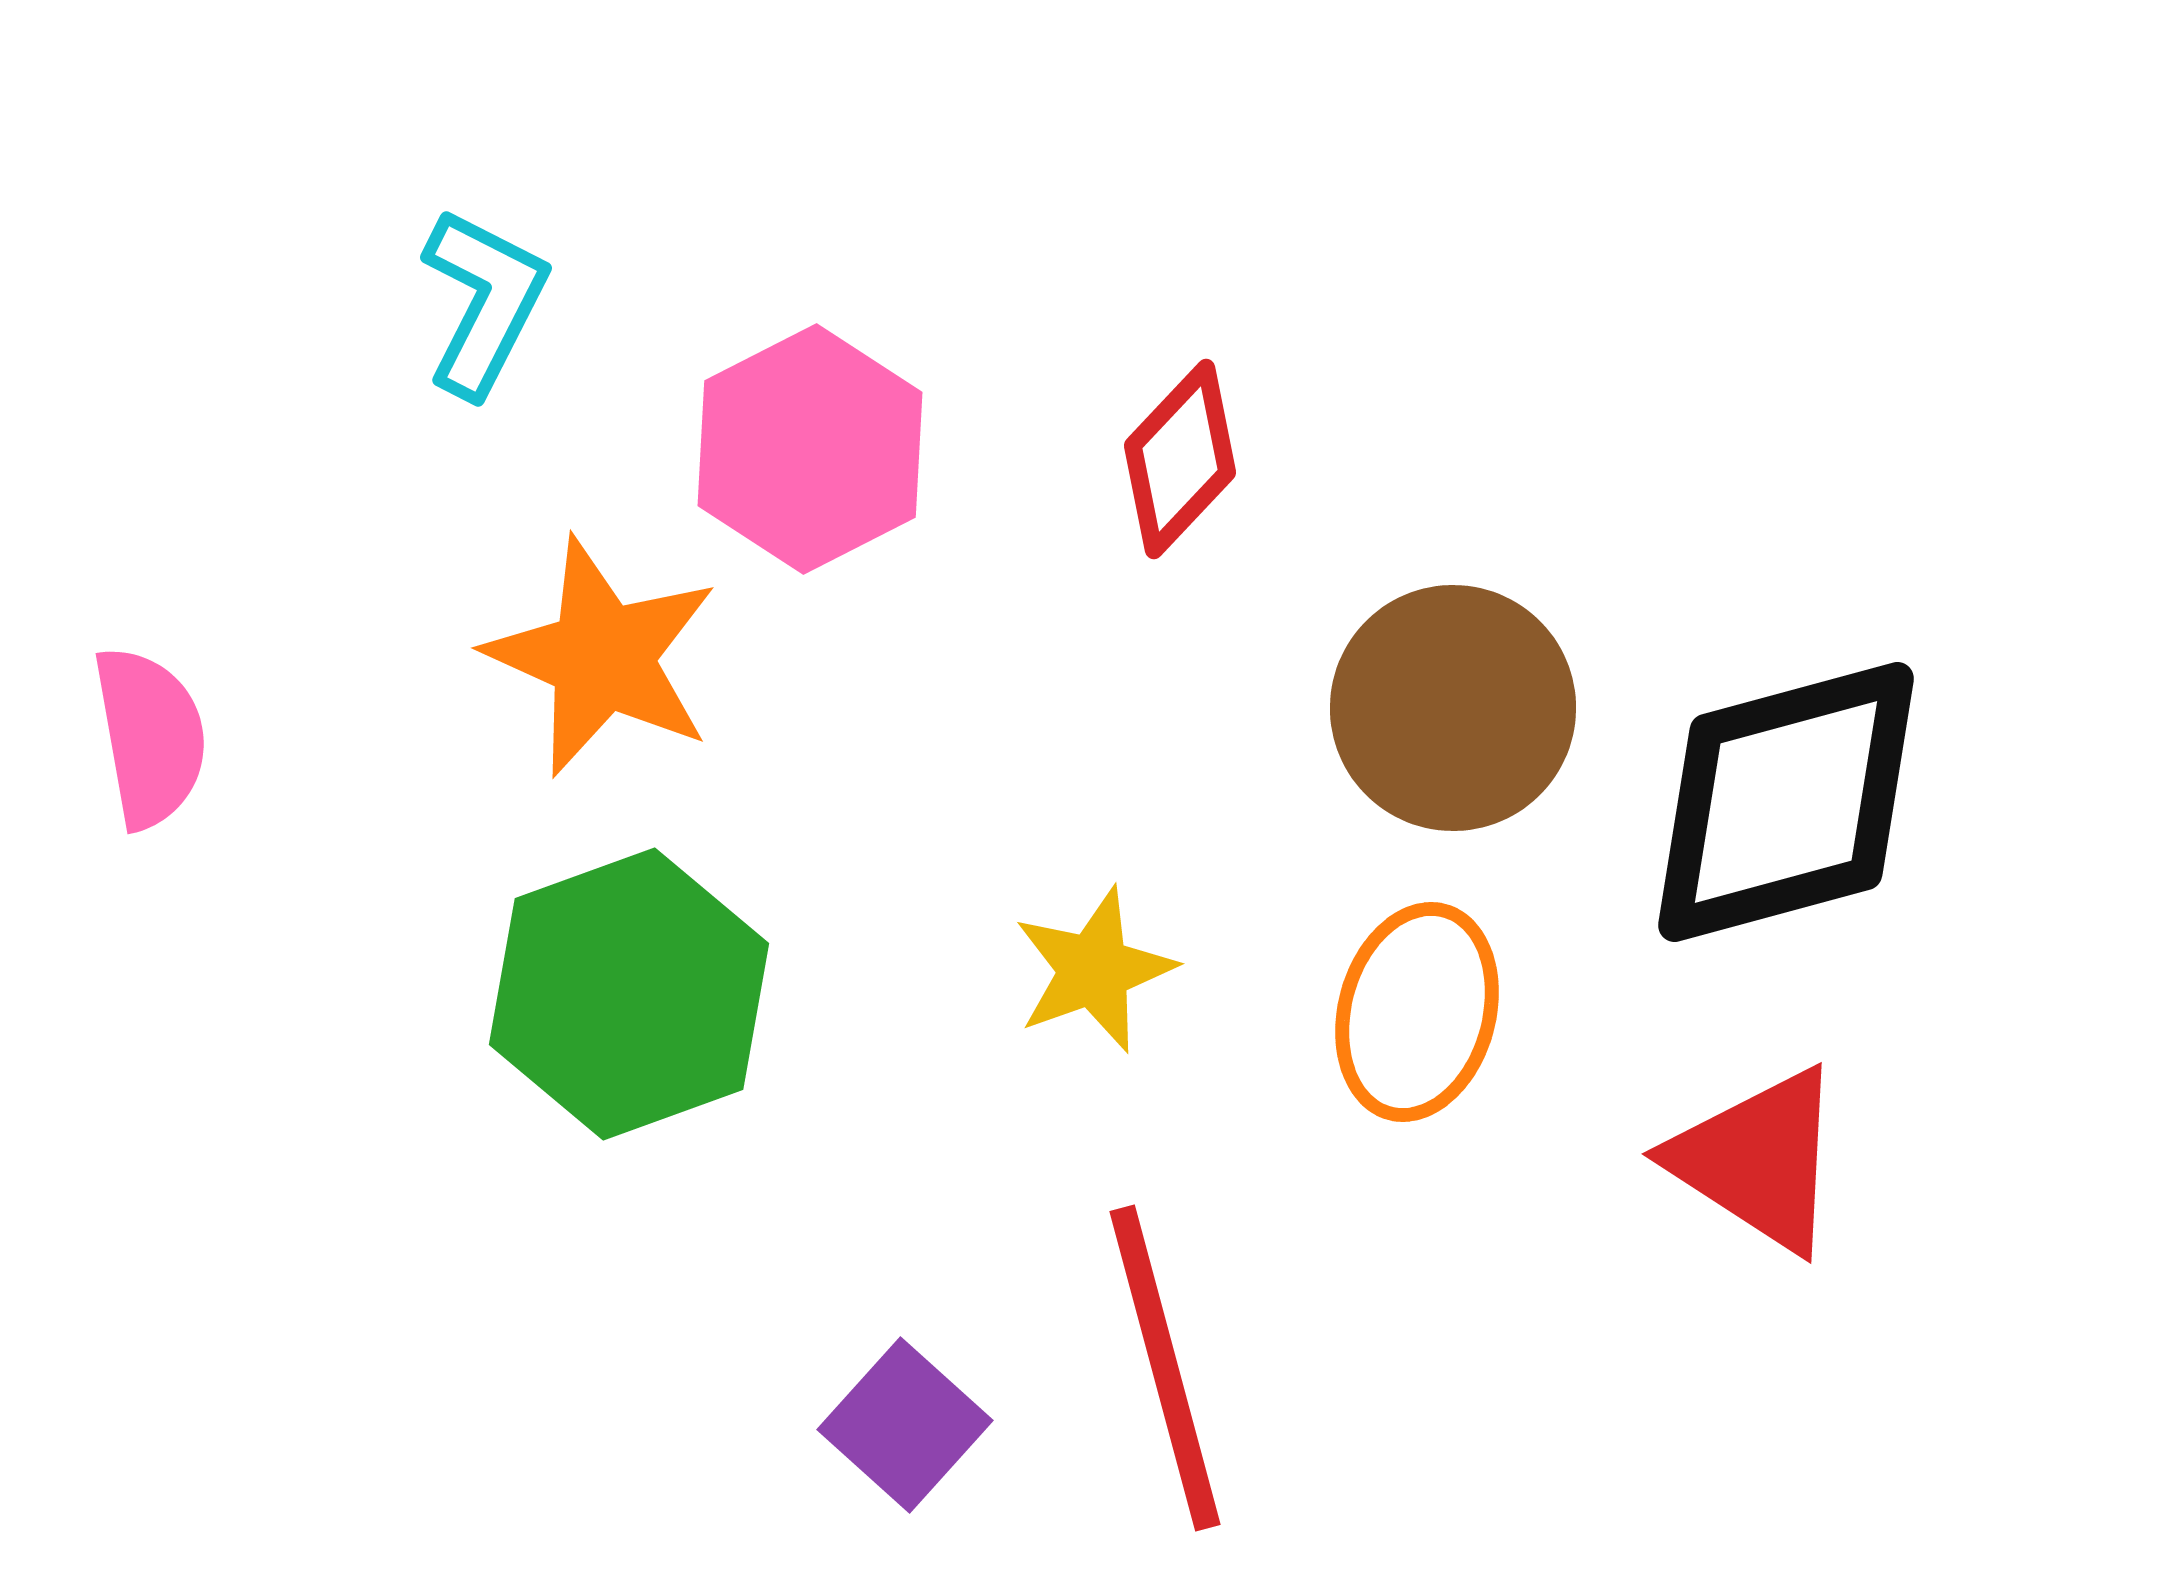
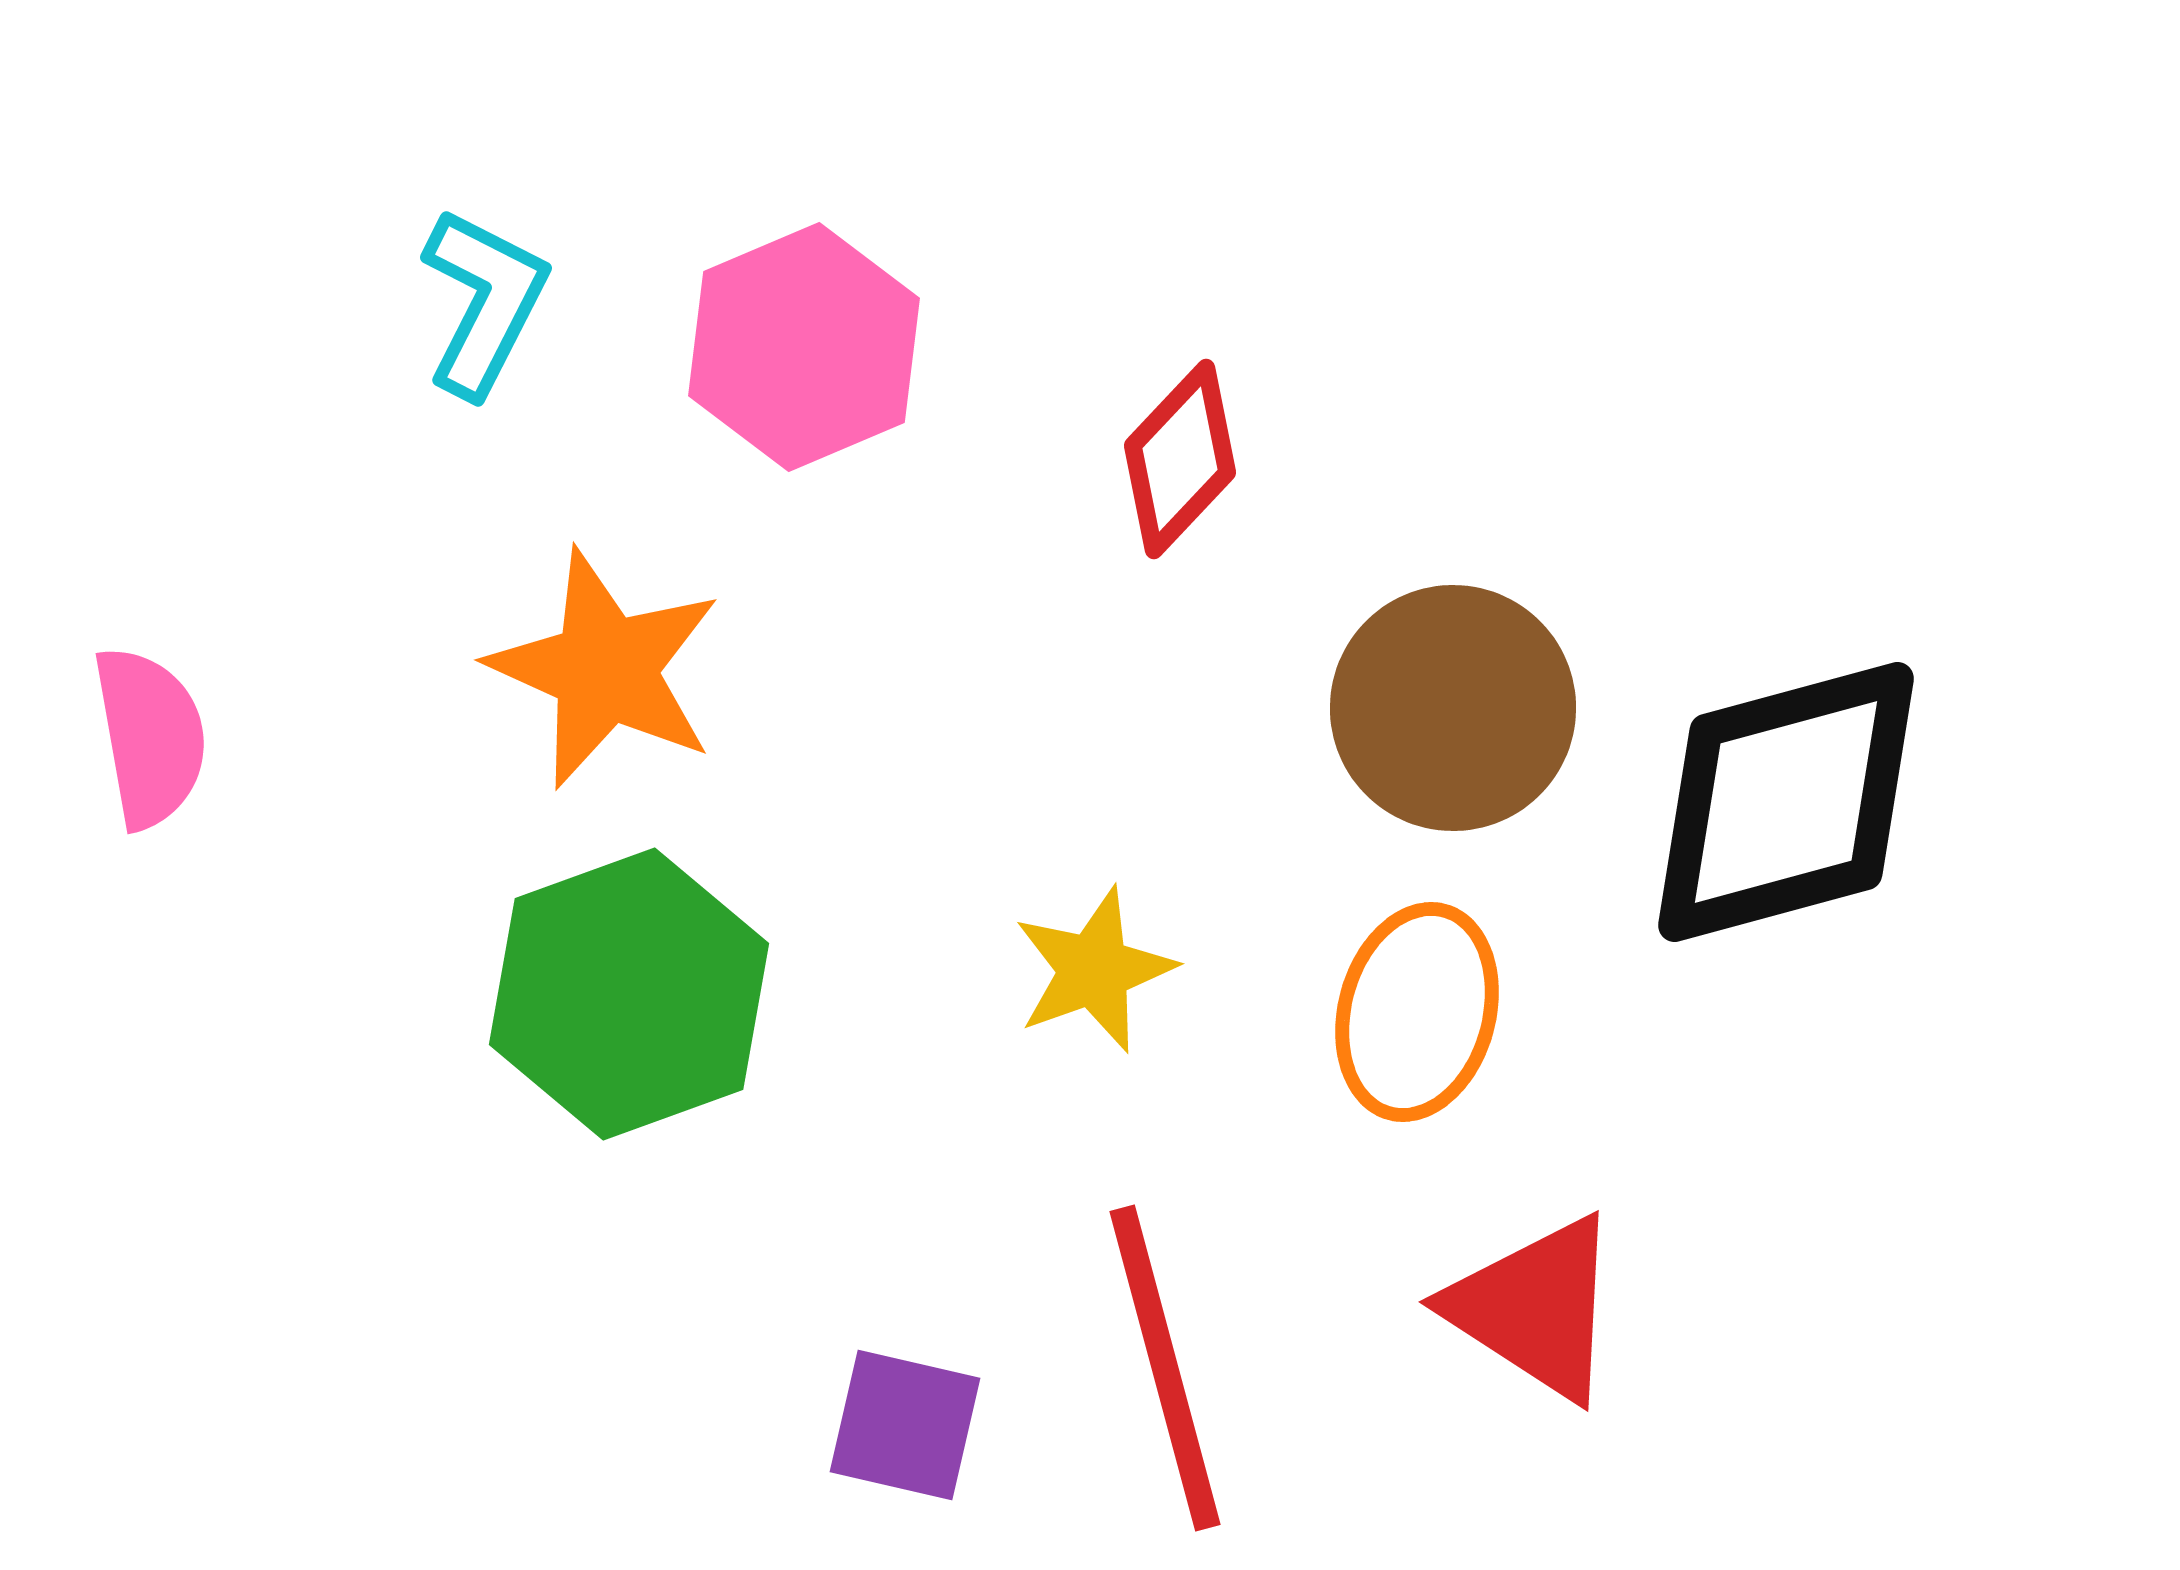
pink hexagon: moved 6 px left, 102 px up; rotated 4 degrees clockwise
orange star: moved 3 px right, 12 px down
red triangle: moved 223 px left, 148 px down
purple square: rotated 29 degrees counterclockwise
